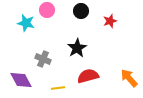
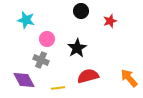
pink circle: moved 29 px down
cyan star: moved 3 px up
gray cross: moved 2 px left, 1 px down
purple diamond: moved 3 px right
